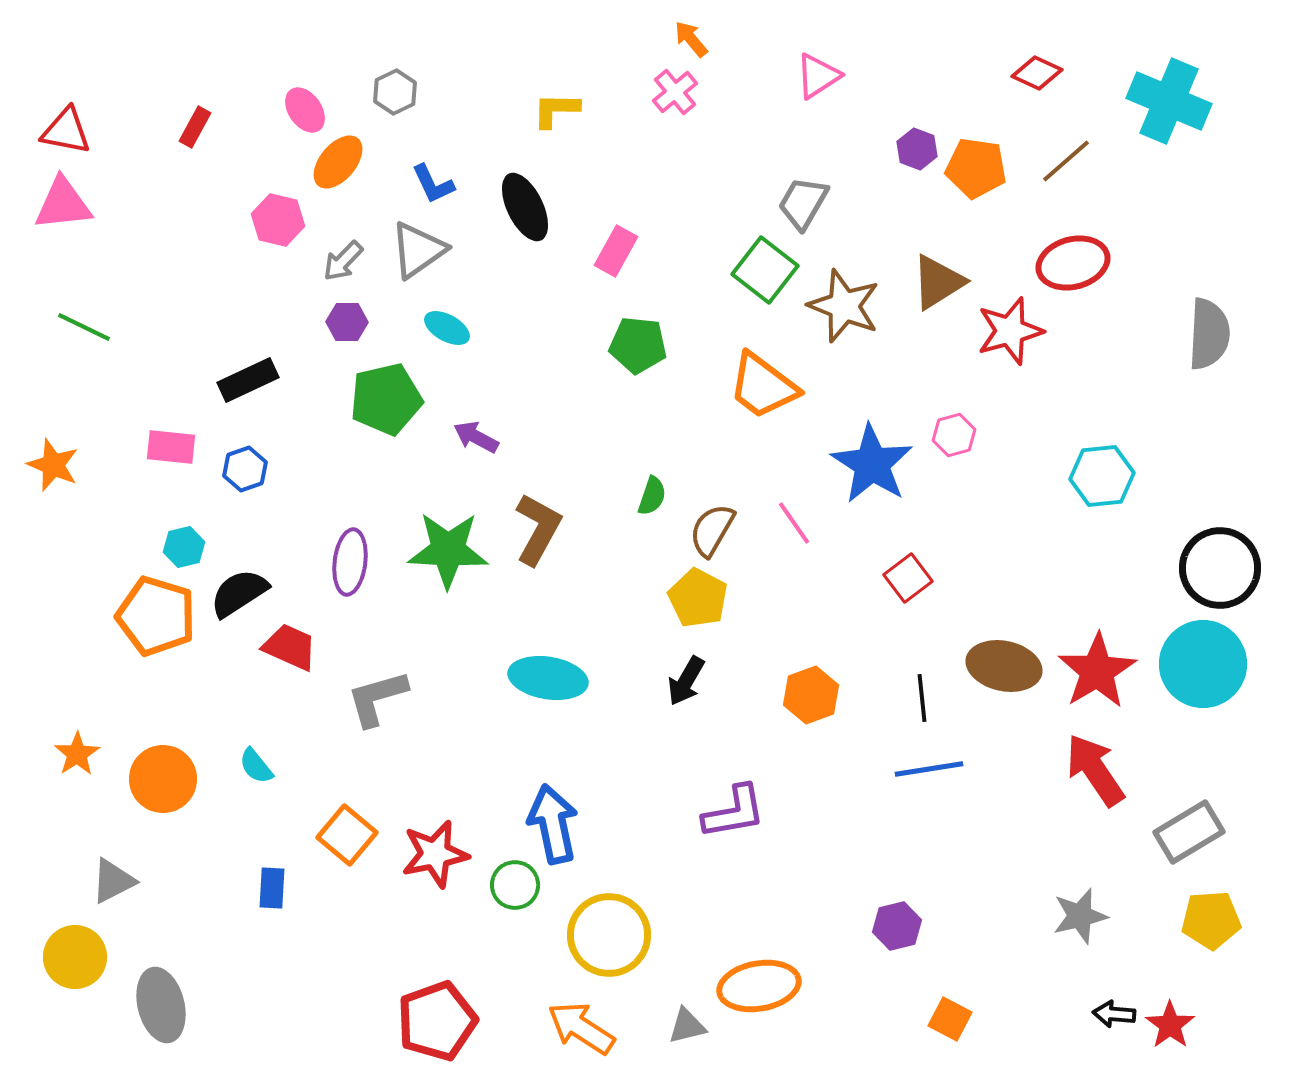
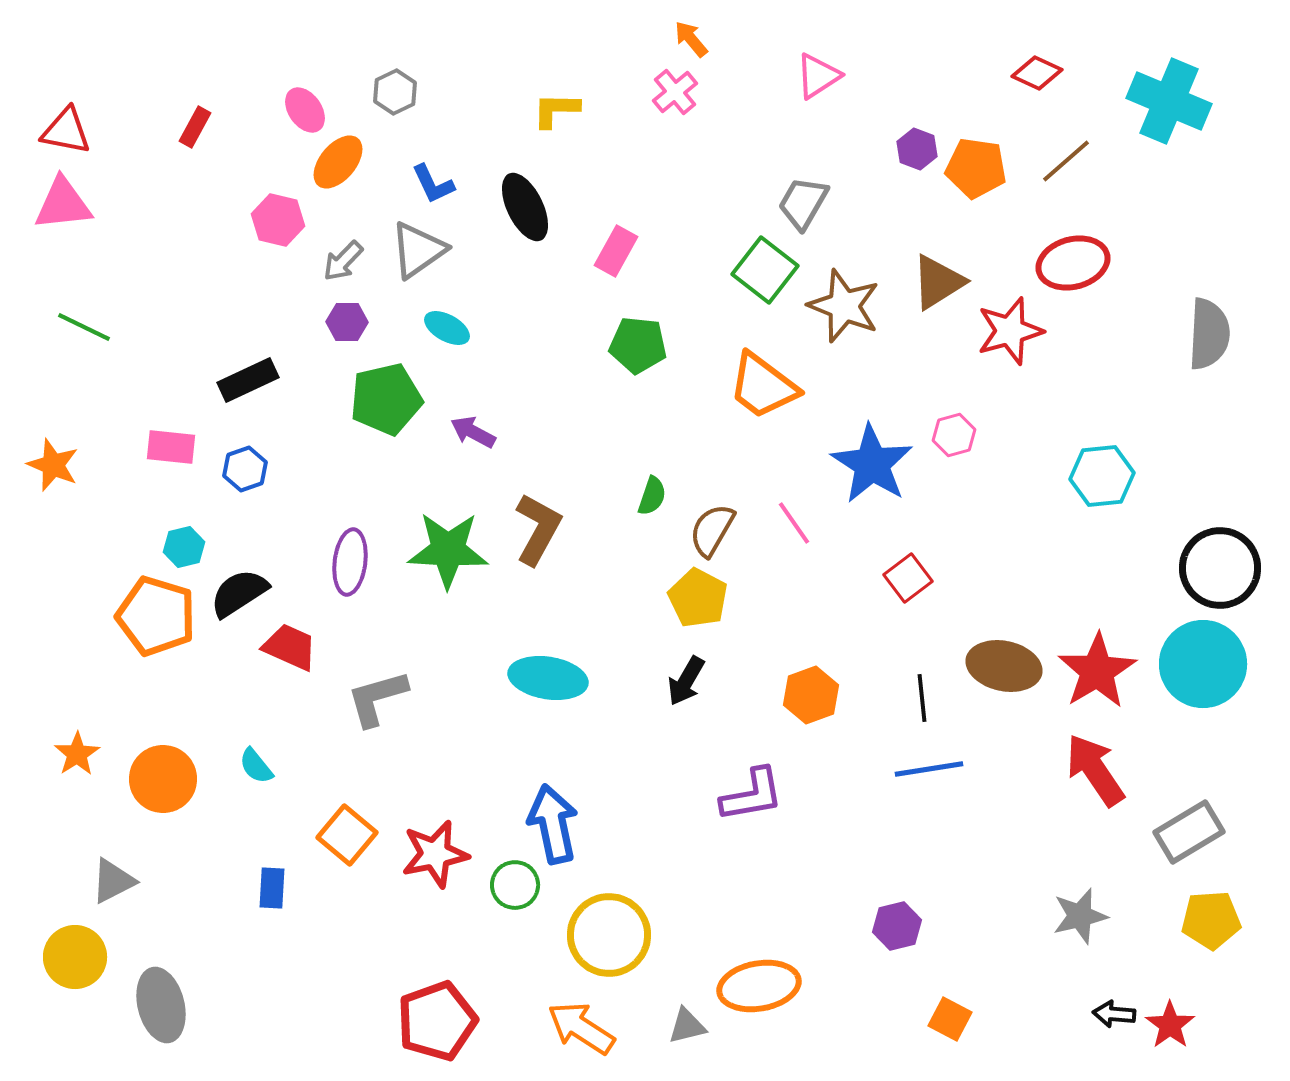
purple arrow at (476, 437): moved 3 px left, 5 px up
purple L-shape at (734, 812): moved 18 px right, 17 px up
